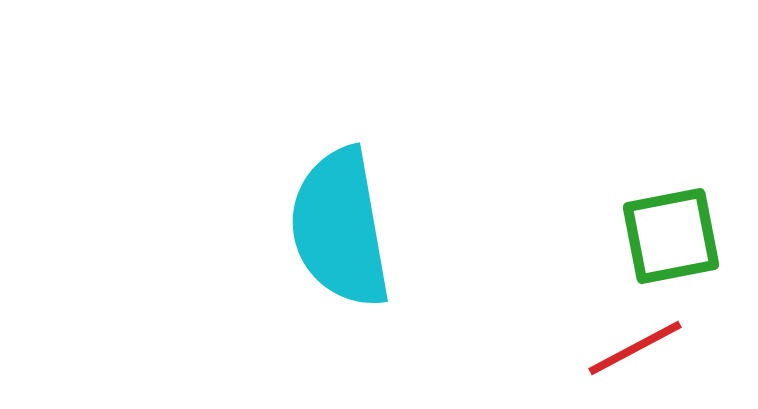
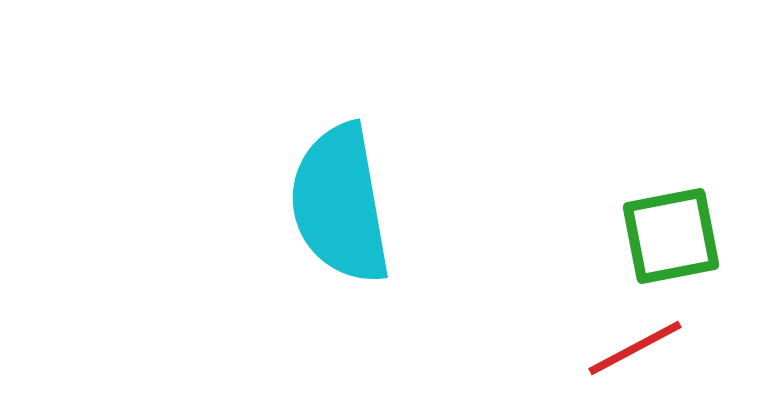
cyan semicircle: moved 24 px up
